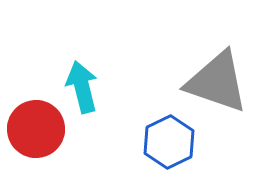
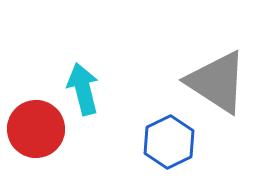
gray triangle: rotated 14 degrees clockwise
cyan arrow: moved 1 px right, 2 px down
